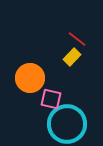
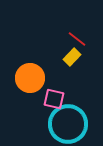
pink square: moved 3 px right
cyan circle: moved 1 px right
